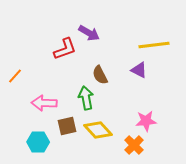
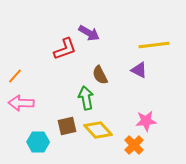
pink arrow: moved 23 px left
